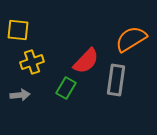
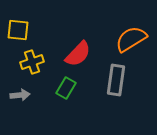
red semicircle: moved 8 px left, 7 px up
